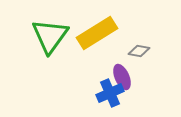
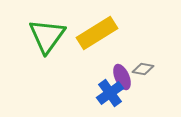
green triangle: moved 3 px left
gray diamond: moved 4 px right, 18 px down
blue cross: rotated 12 degrees counterclockwise
